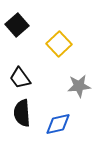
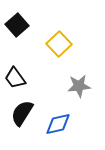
black trapezoid: moved 5 px left
black semicircle: rotated 36 degrees clockwise
